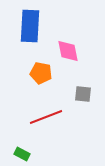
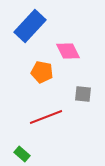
blue rectangle: rotated 40 degrees clockwise
pink diamond: rotated 15 degrees counterclockwise
orange pentagon: moved 1 px right, 1 px up
green rectangle: rotated 14 degrees clockwise
